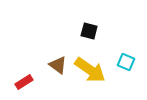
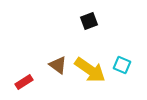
black square: moved 10 px up; rotated 36 degrees counterclockwise
cyan square: moved 4 px left, 3 px down
